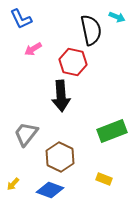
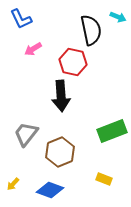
cyan arrow: moved 1 px right
brown hexagon: moved 5 px up; rotated 12 degrees clockwise
